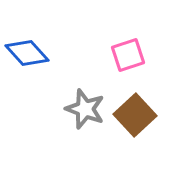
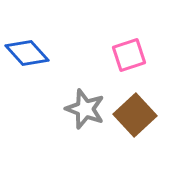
pink square: moved 1 px right
